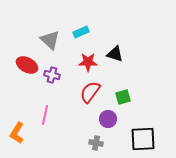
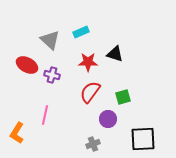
gray cross: moved 3 px left, 1 px down; rotated 32 degrees counterclockwise
